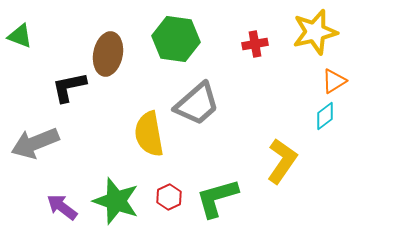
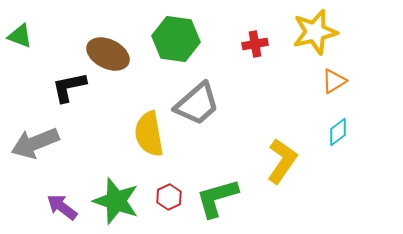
brown ellipse: rotated 75 degrees counterclockwise
cyan diamond: moved 13 px right, 16 px down
